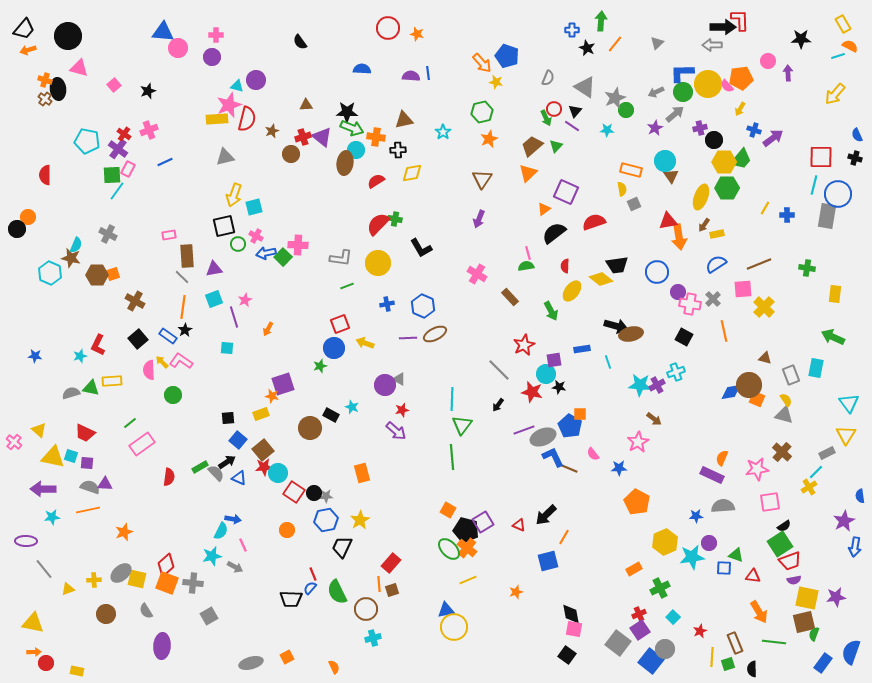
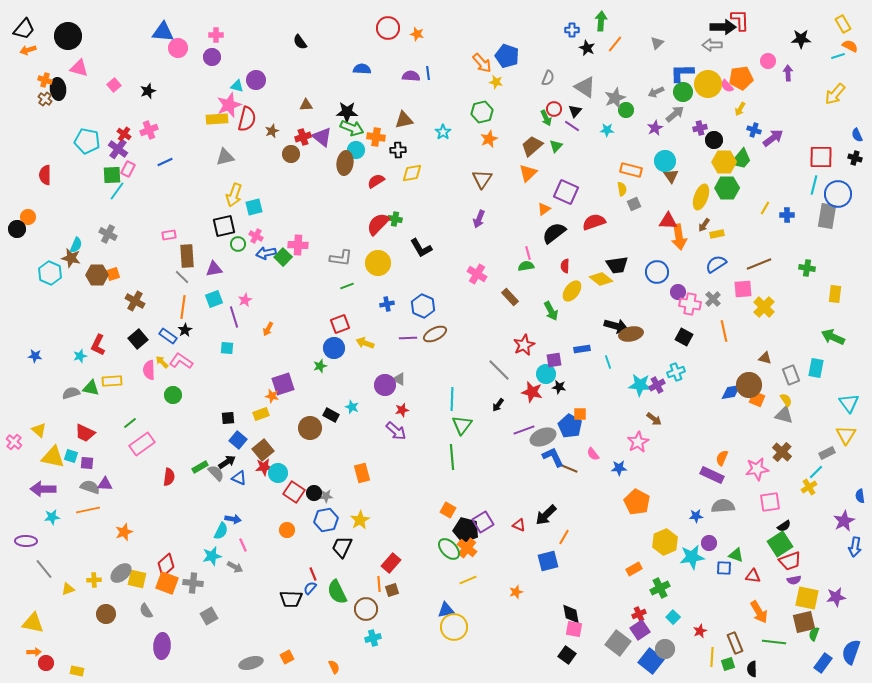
red triangle at (668, 221): rotated 12 degrees clockwise
